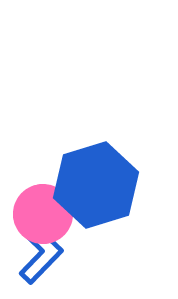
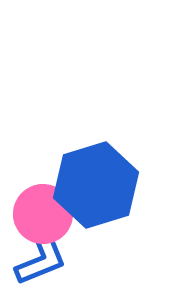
blue L-shape: moved 5 px down; rotated 24 degrees clockwise
